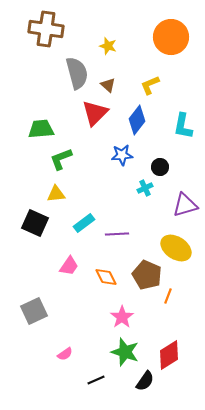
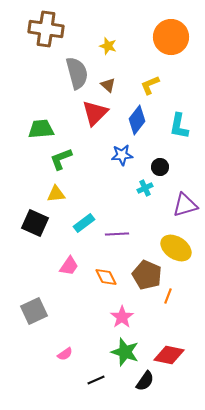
cyan L-shape: moved 4 px left
red diamond: rotated 44 degrees clockwise
